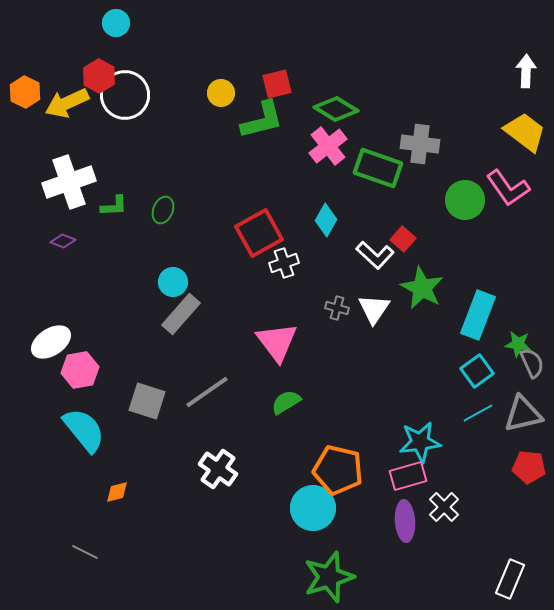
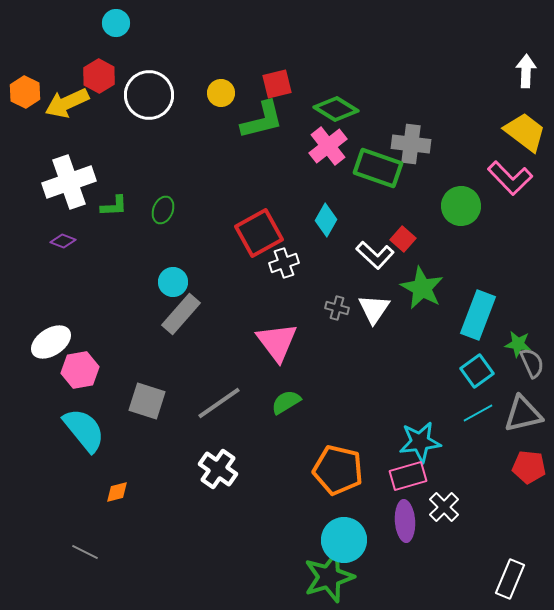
white circle at (125, 95): moved 24 px right
gray cross at (420, 144): moved 9 px left
pink L-shape at (508, 188): moved 2 px right, 10 px up; rotated 9 degrees counterclockwise
green circle at (465, 200): moved 4 px left, 6 px down
gray line at (207, 392): moved 12 px right, 11 px down
cyan circle at (313, 508): moved 31 px right, 32 px down
